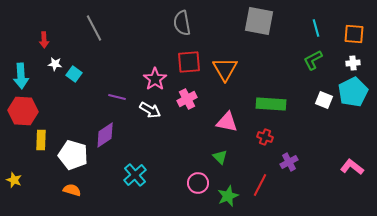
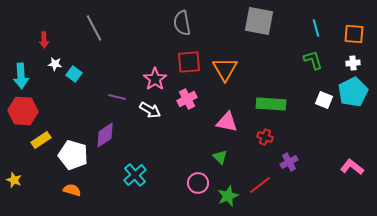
green L-shape: rotated 100 degrees clockwise
yellow rectangle: rotated 54 degrees clockwise
red line: rotated 25 degrees clockwise
